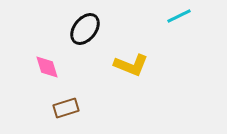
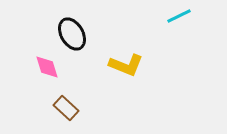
black ellipse: moved 13 px left, 5 px down; rotated 68 degrees counterclockwise
yellow L-shape: moved 5 px left
brown rectangle: rotated 60 degrees clockwise
